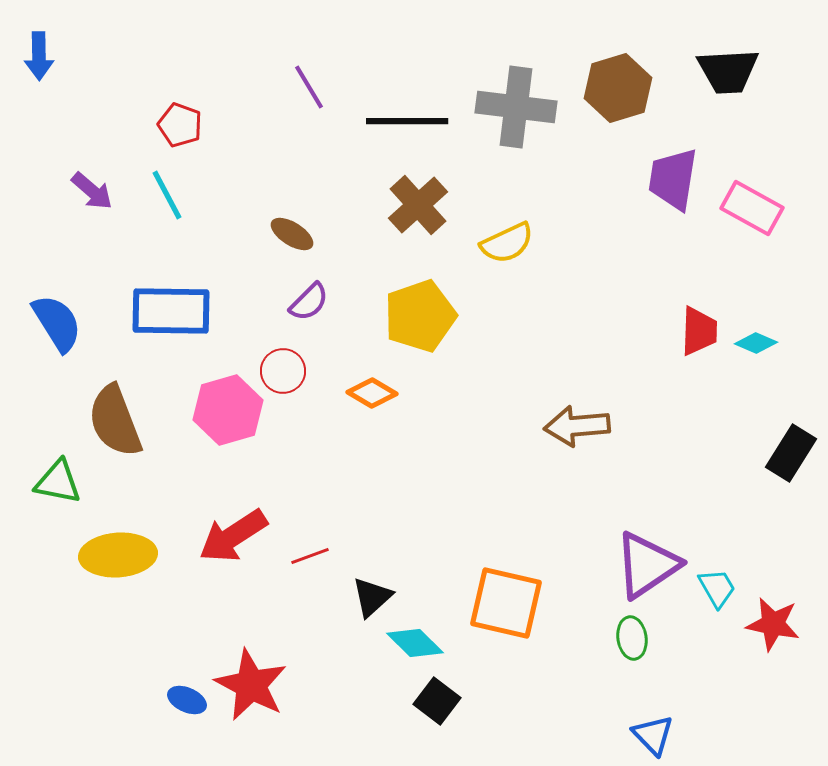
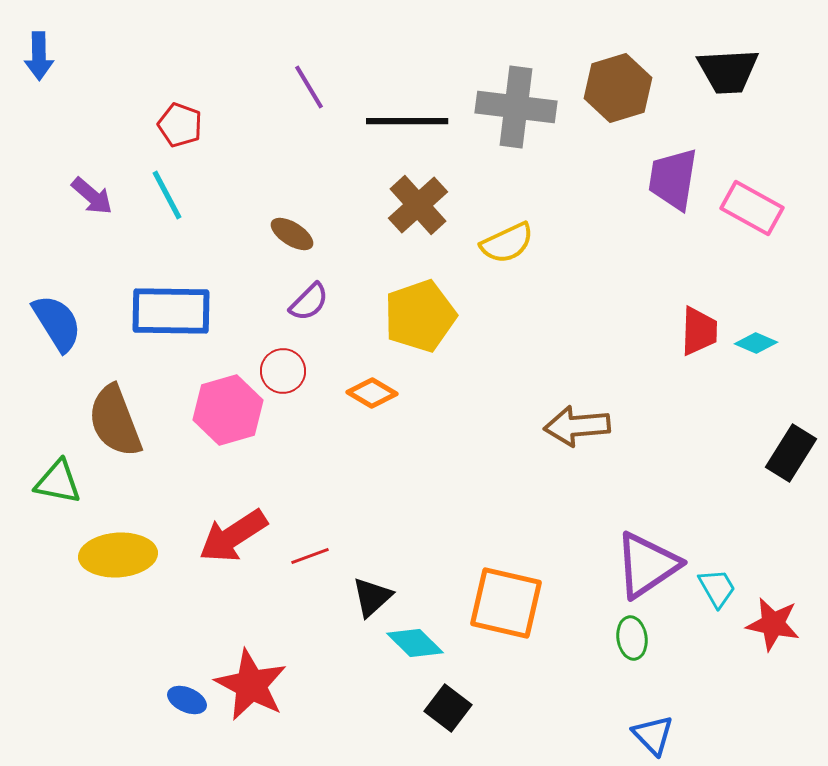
purple arrow at (92, 191): moved 5 px down
black square at (437, 701): moved 11 px right, 7 px down
